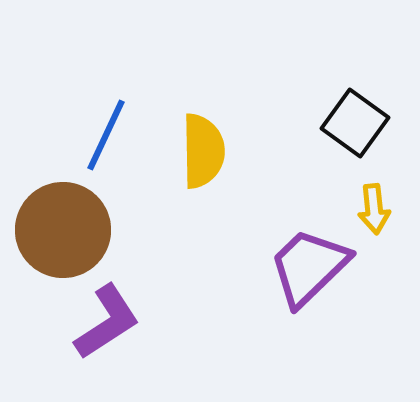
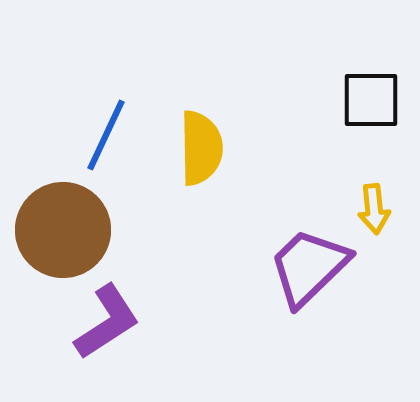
black square: moved 16 px right, 23 px up; rotated 36 degrees counterclockwise
yellow semicircle: moved 2 px left, 3 px up
